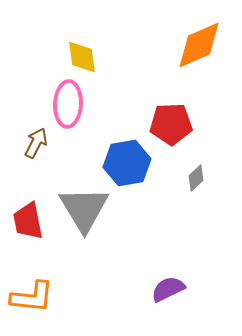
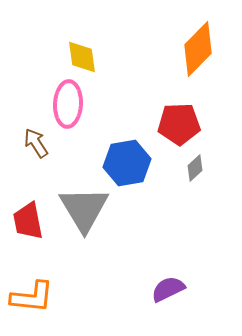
orange diamond: moved 1 px left, 4 px down; rotated 22 degrees counterclockwise
red pentagon: moved 8 px right
brown arrow: rotated 60 degrees counterclockwise
gray diamond: moved 1 px left, 10 px up
